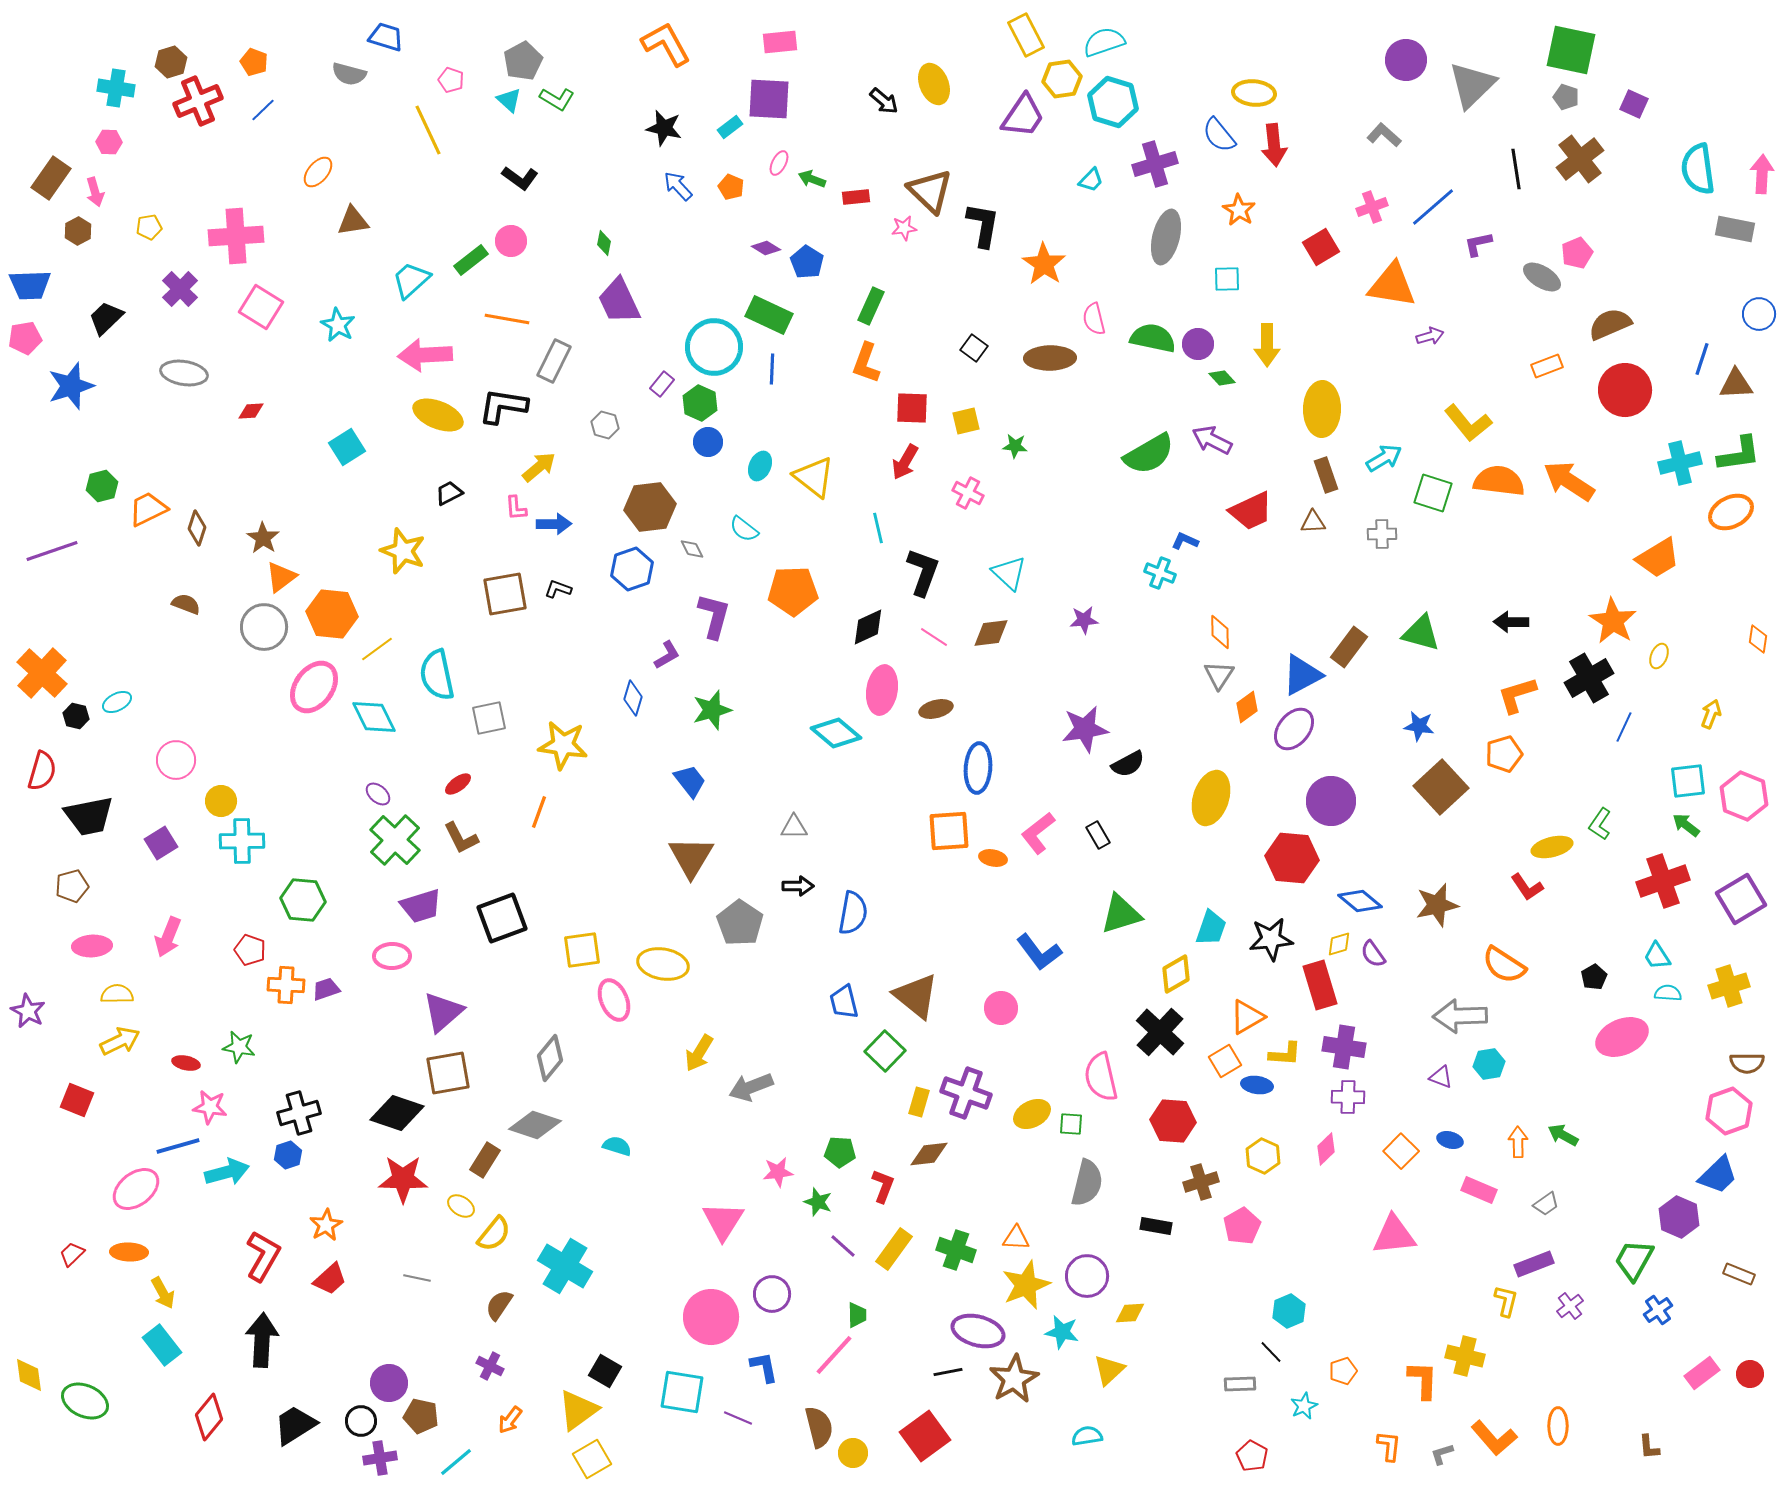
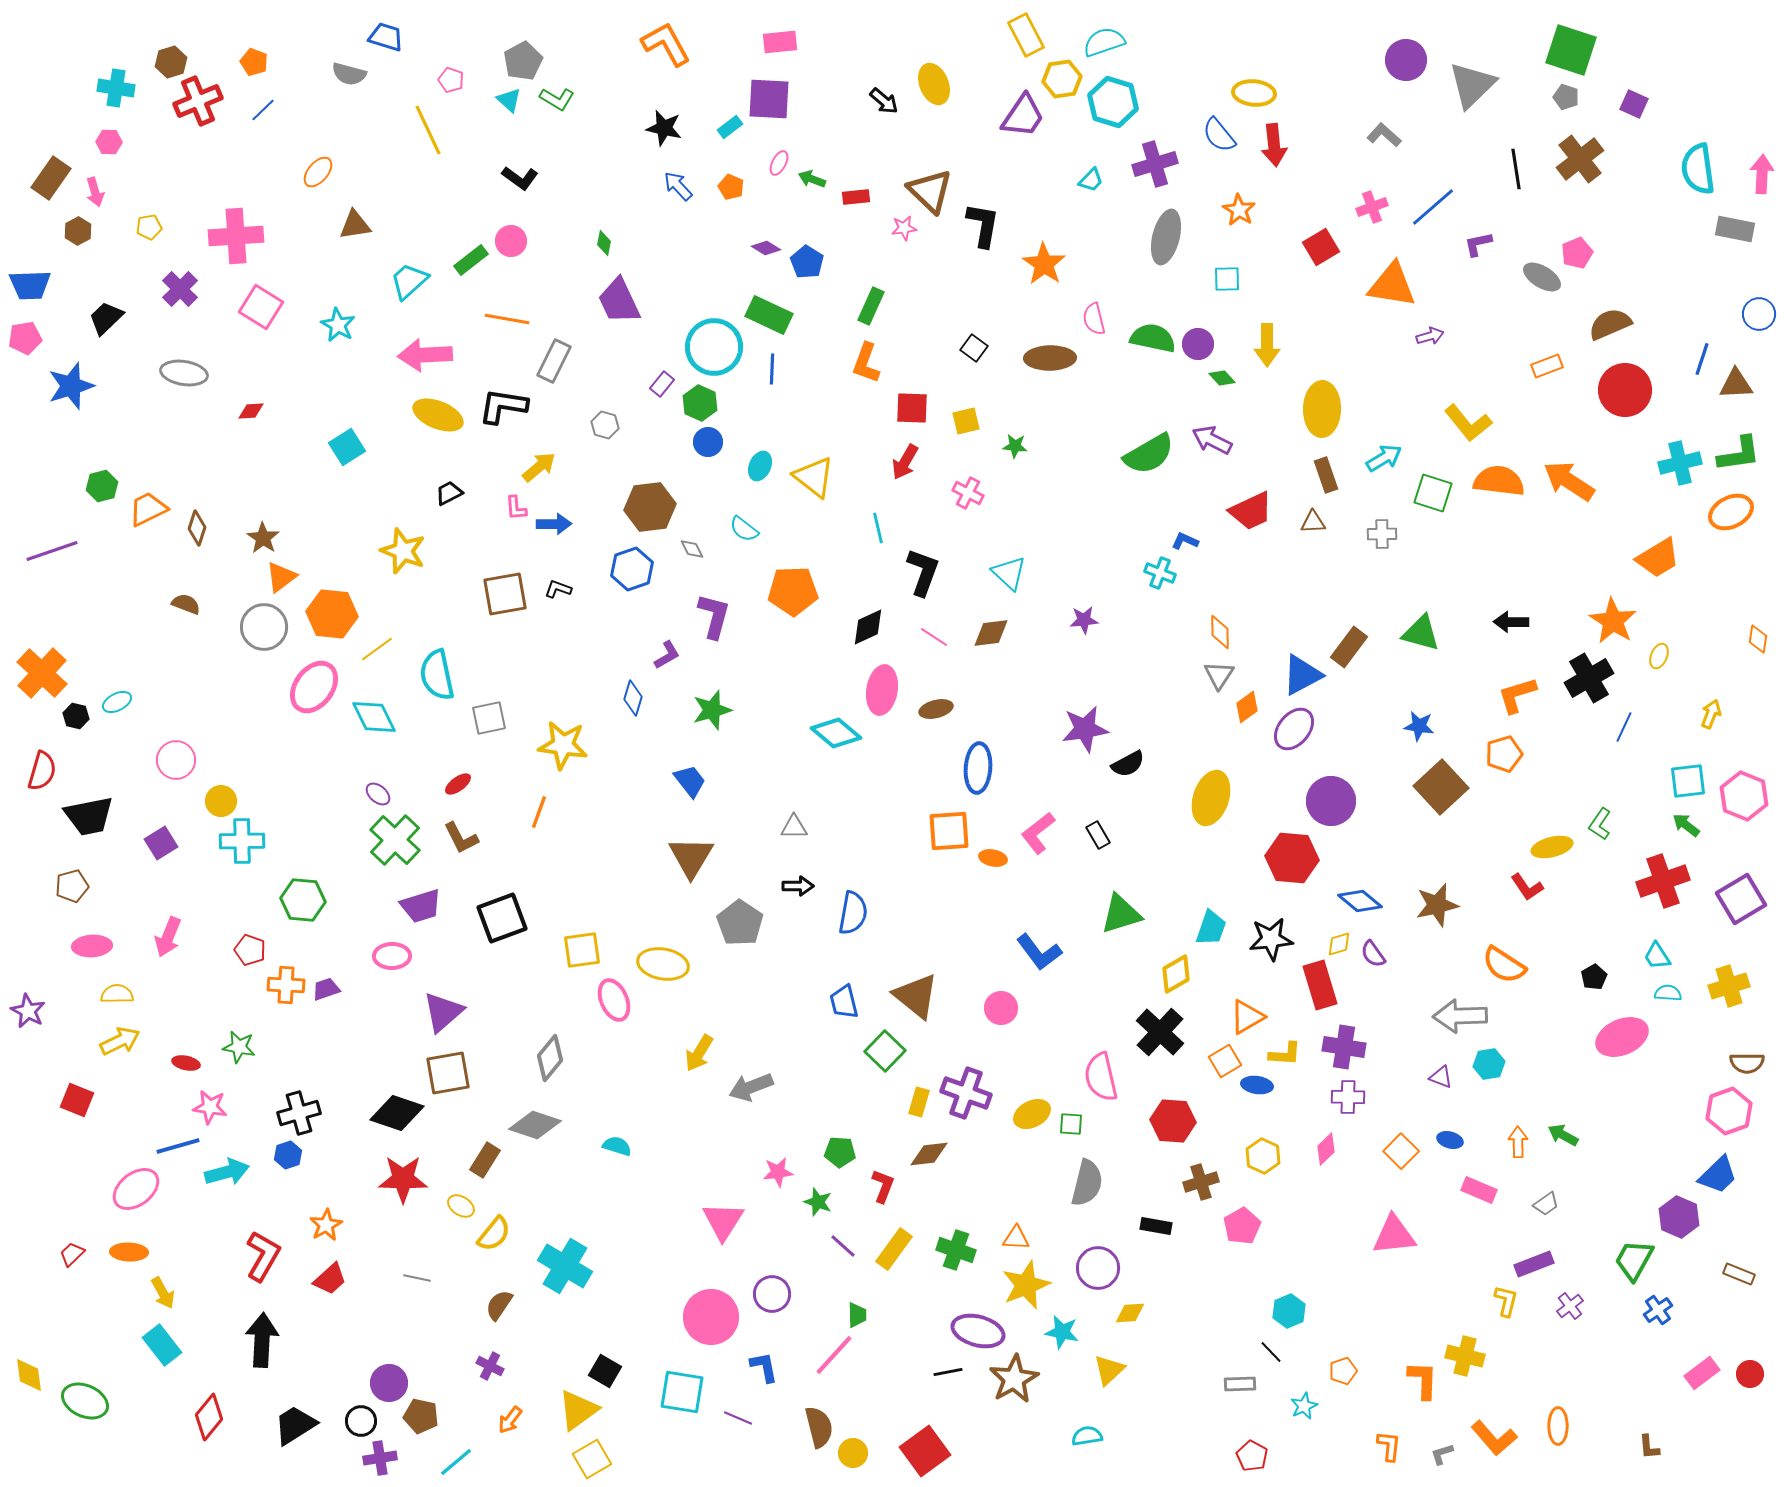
green square at (1571, 50): rotated 6 degrees clockwise
brown triangle at (353, 221): moved 2 px right, 4 px down
cyan trapezoid at (411, 280): moved 2 px left, 1 px down
purple circle at (1087, 1276): moved 11 px right, 8 px up
red square at (925, 1436): moved 15 px down
